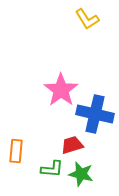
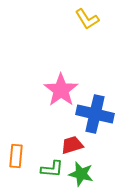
orange rectangle: moved 5 px down
